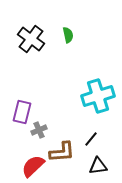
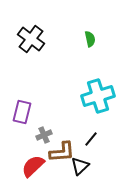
green semicircle: moved 22 px right, 4 px down
gray cross: moved 5 px right, 5 px down
black triangle: moved 18 px left; rotated 36 degrees counterclockwise
